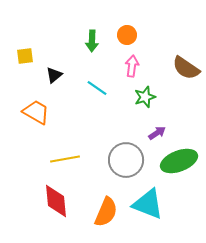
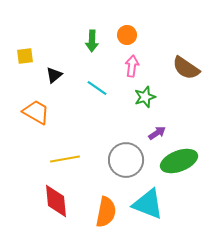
orange semicircle: rotated 12 degrees counterclockwise
